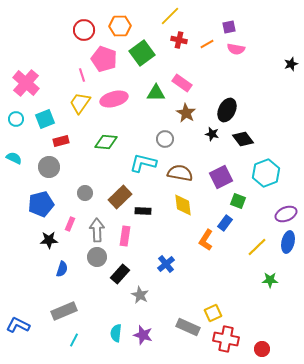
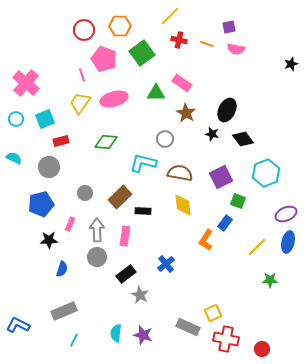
orange line at (207, 44): rotated 48 degrees clockwise
black rectangle at (120, 274): moved 6 px right; rotated 12 degrees clockwise
